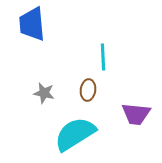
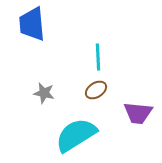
cyan line: moved 5 px left
brown ellipse: moved 8 px right; rotated 50 degrees clockwise
purple trapezoid: moved 2 px right, 1 px up
cyan semicircle: moved 1 px right, 1 px down
